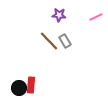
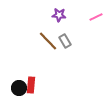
brown line: moved 1 px left
